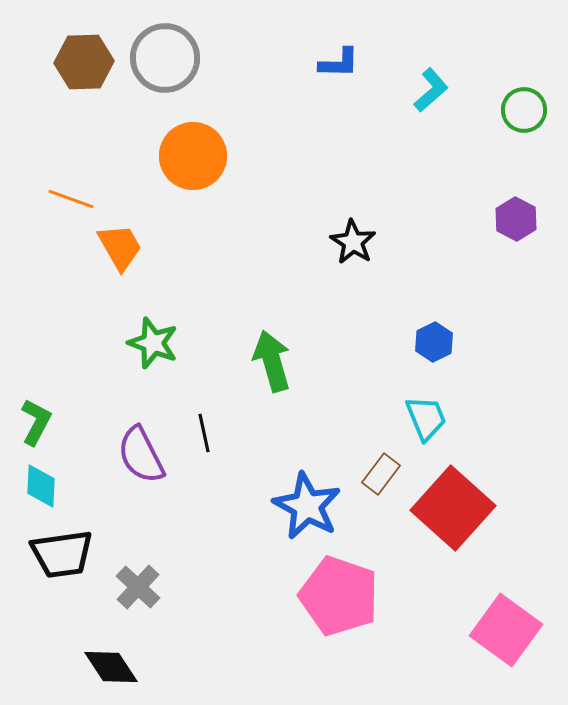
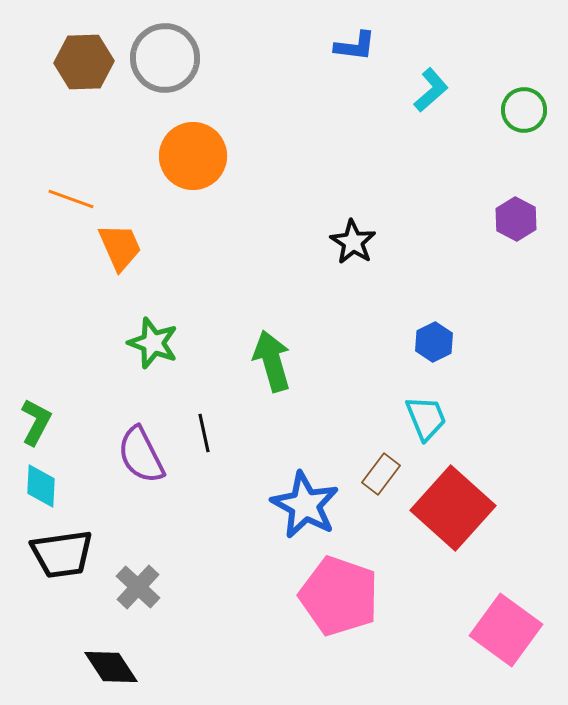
blue L-shape: moved 16 px right, 17 px up; rotated 6 degrees clockwise
orange trapezoid: rotated 6 degrees clockwise
blue star: moved 2 px left, 1 px up
